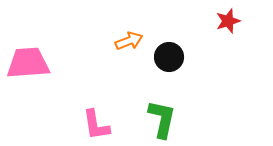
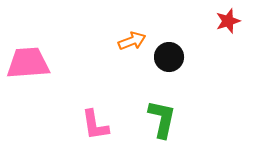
orange arrow: moved 3 px right
pink L-shape: moved 1 px left
